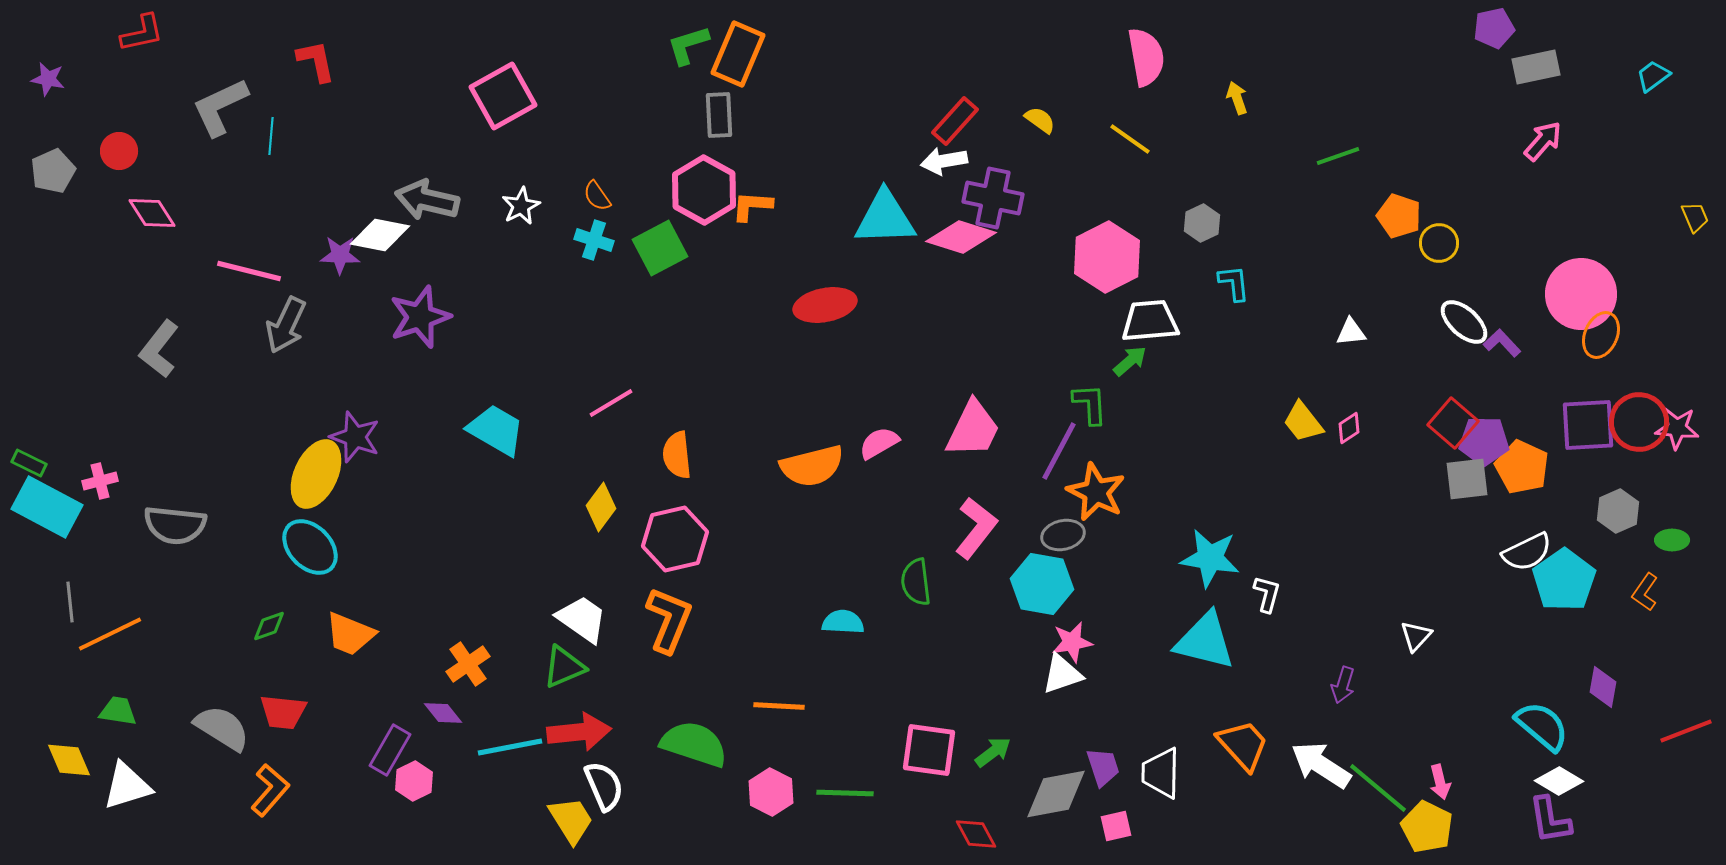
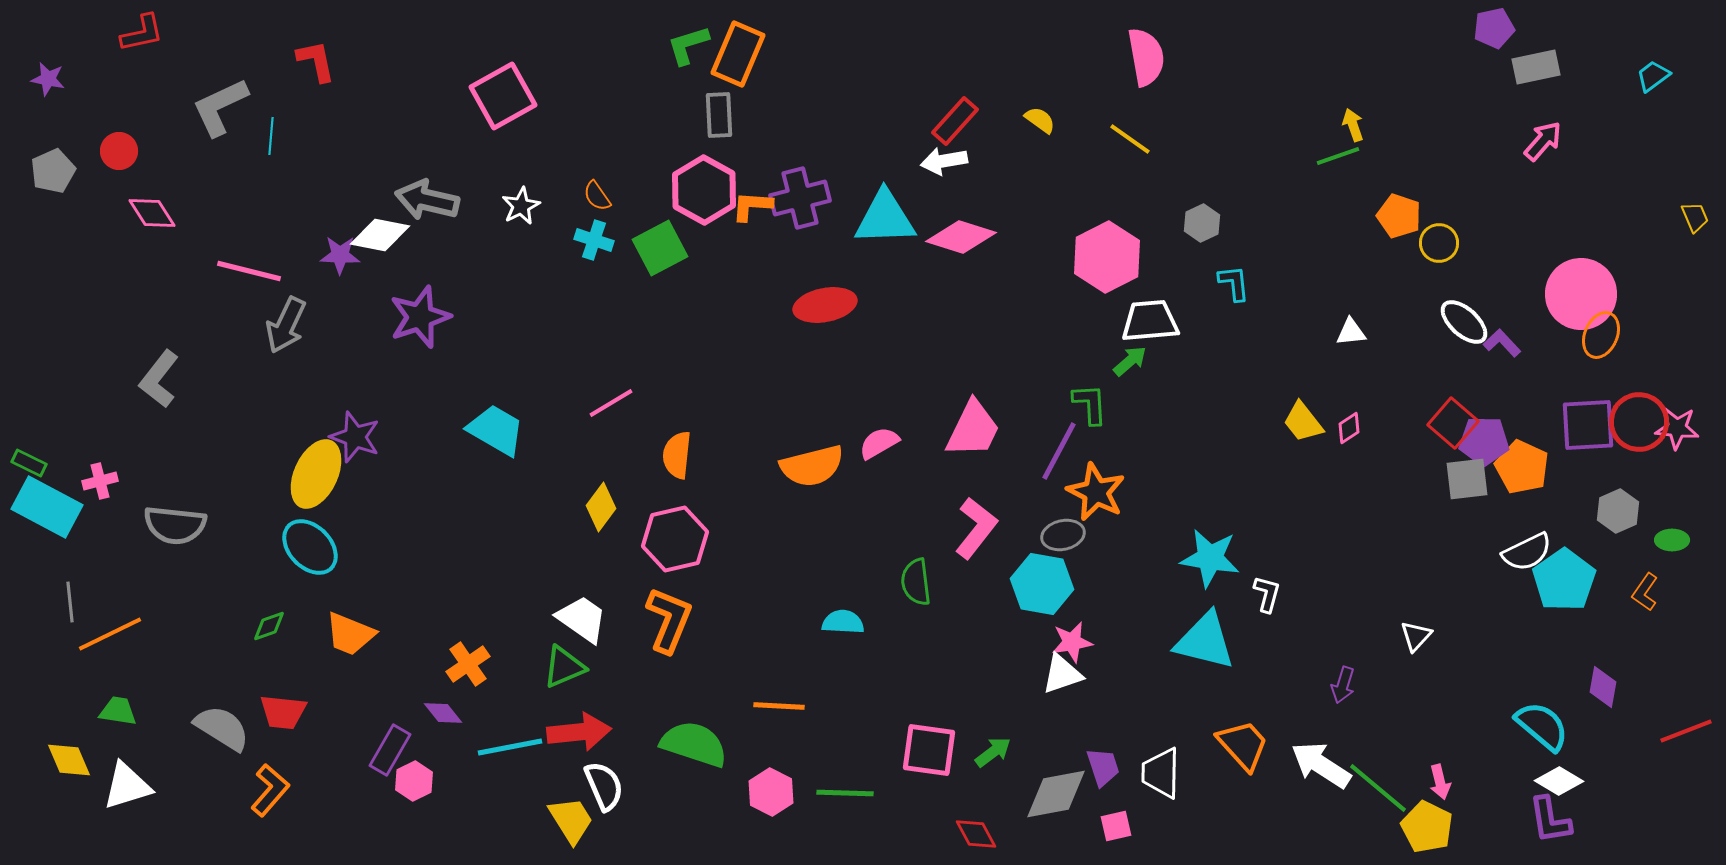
yellow arrow at (1237, 98): moved 116 px right, 27 px down
purple cross at (993, 198): moved 193 px left; rotated 26 degrees counterclockwise
gray L-shape at (159, 349): moved 30 px down
orange semicircle at (677, 455): rotated 12 degrees clockwise
